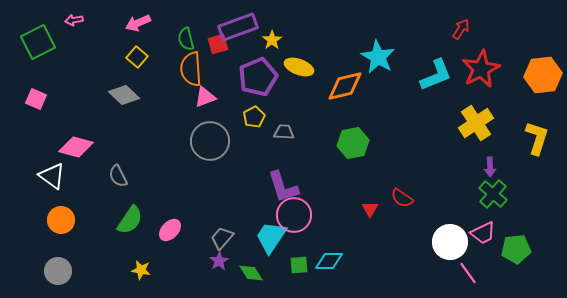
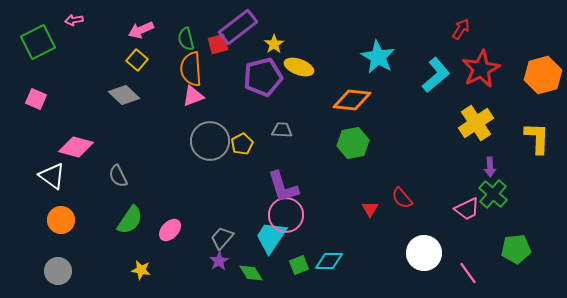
pink arrow at (138, 23): moved 3 px right, 7 px down
purple rectangle at (238, 27): rotated 18 degrees counterclockwise
yellow star at (272, 40): moved 2 px right, 4 px down
yellow square at (137, 57): moved 3 px down
cyan L-shape at (436, 75): rotated 18 degrees counterclockwise
orange hexagon at (543, 75): rotated 9 degrees counterclockwise
purple pentagon at (258, 77): moved 5 px right; rotated 9 degrees clockwise
orange diamond at (345, 86): moved 7 px right, 14 px down; rotated 18 degrees clockwise
pink triangle at (205, 97): moved 12 px left, 1 px up
yellow pentagon at (254, 117): moved 12 px left, 27 px down
gray trapezoid at (284, 132): moved 2 px left, 2 px up
yellow L-shape at (537, 138): rotated 16 degrees counterclockwise
red semicircle at (402, 198): rotated 15 degrees clockwise
pink circle at (294, 215): moved 8 px left
pink trapezoid at (483, 233): moved 16 px left, 24 px up
white circle at (450, 242): moved 26 px left, 11 px down
green square at (299, 265): rotated 18 degrees counterclockwise
